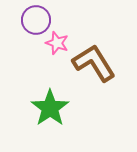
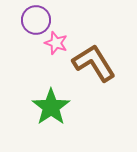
pink star: moved 1 px left
green star: moved 1 px right, 1 px up
